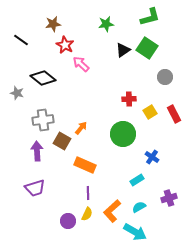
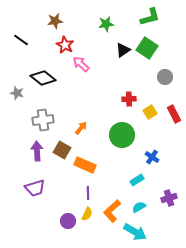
brown star: moved 2 px right, 3 px up
green circle: moved 1 px left, 1 px down
brown square: moved 9 px down
